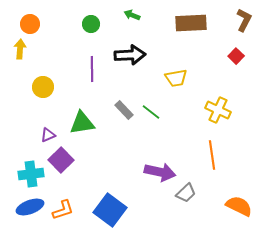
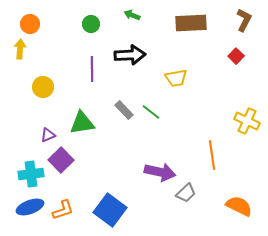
yellow cross: moved 29 px right, 11 px down
